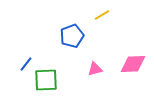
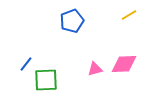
yellow line: moved 27 px right
blue pentagon: moved 15 px up
pink diamond: moved 9 px left
